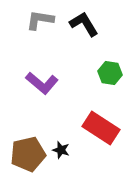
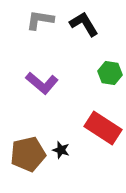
red rectangle: moved 2 px right
